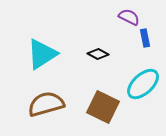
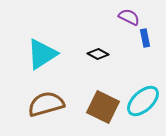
cyan ellipse: moved 17 px down
